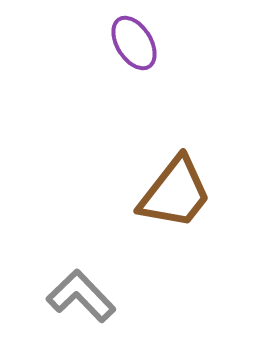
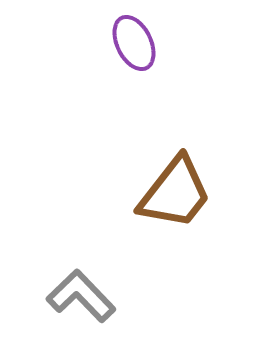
purple ellipse: rotated 6 degrees clockwise
